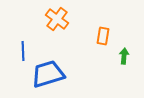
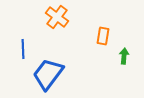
orange cross: moved 2 px up
blue line: moved 2 px up
blue trapezoid: rotated 36 degrees counterclockwise
